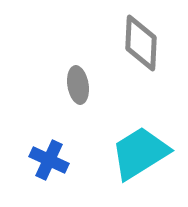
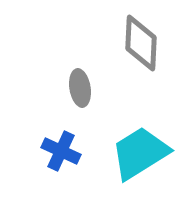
gray ellipse: moved 2 px right, 3 px down
blue cross: moved 12 px right, 9 px up
